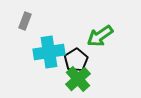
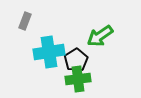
green cross: rotated 35 degrees clockwise
